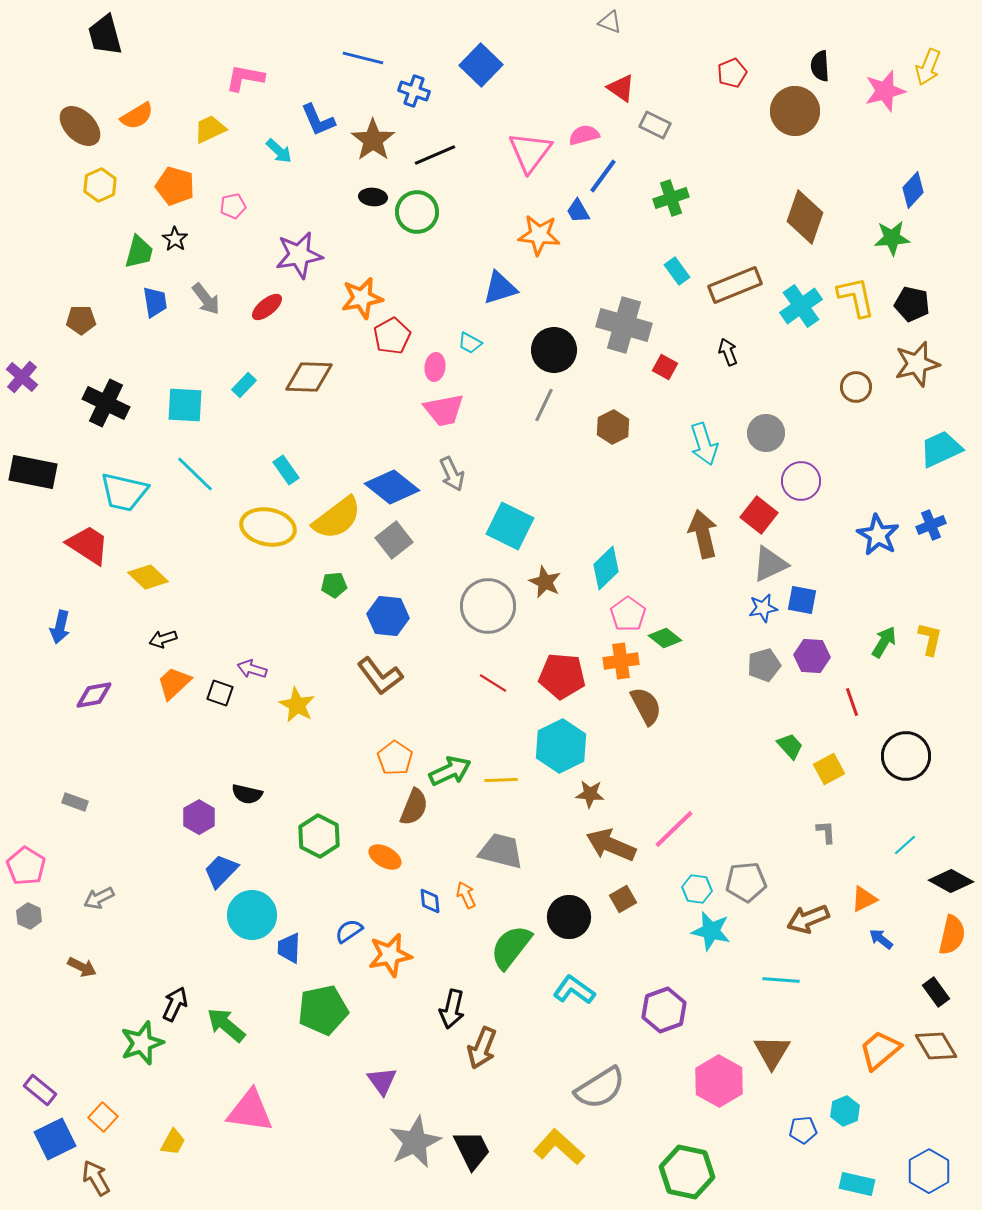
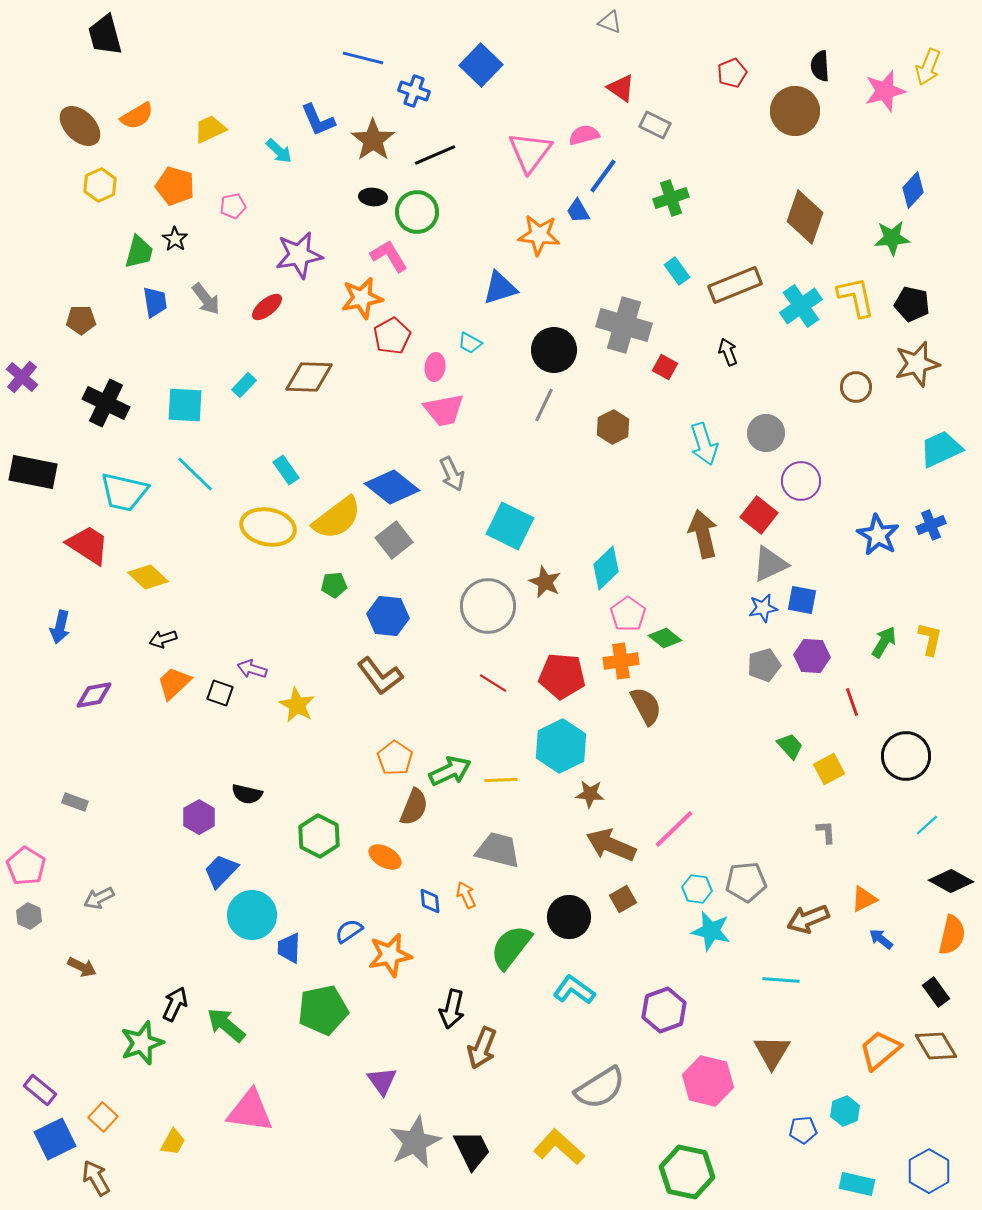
pink L-shape at (245, 78): moved 144 px right, 178 px down; rotated 48 degrees clockwise
cyan line at (905, 845): moved 22 px right, 20 px up
gray trapezoid at (501, 851): moved 3 px left, 1 px up
pink hexagon at (719, 1081): moved 11 px left; rotated 15 degrees counterclockwise
